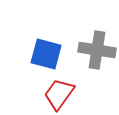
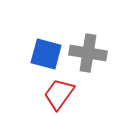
gray cross: moved 9 px left, 3 px down
